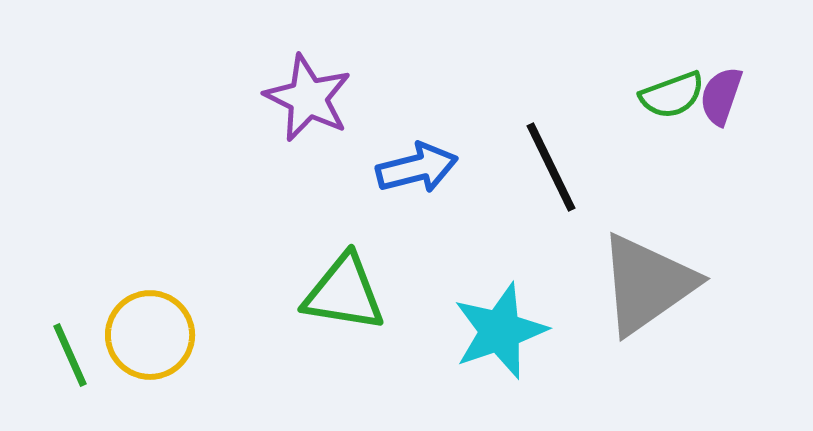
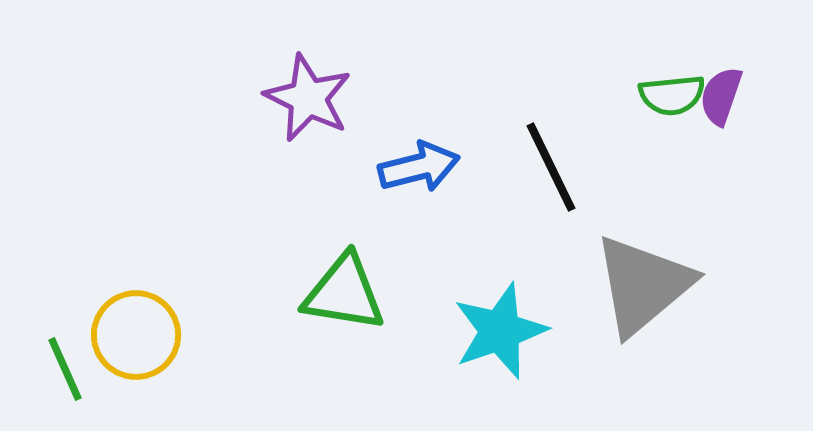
green semicircle: rotated 14 degrees clockwise
blue arrow: moved 2 px right, 1 px up
gray triangle: moved 4 px left, 1 px down; rotated 5 degrees counterclockwise
yellow circle: moved 14 px left
green line: moved 5 px left, 14 px down
